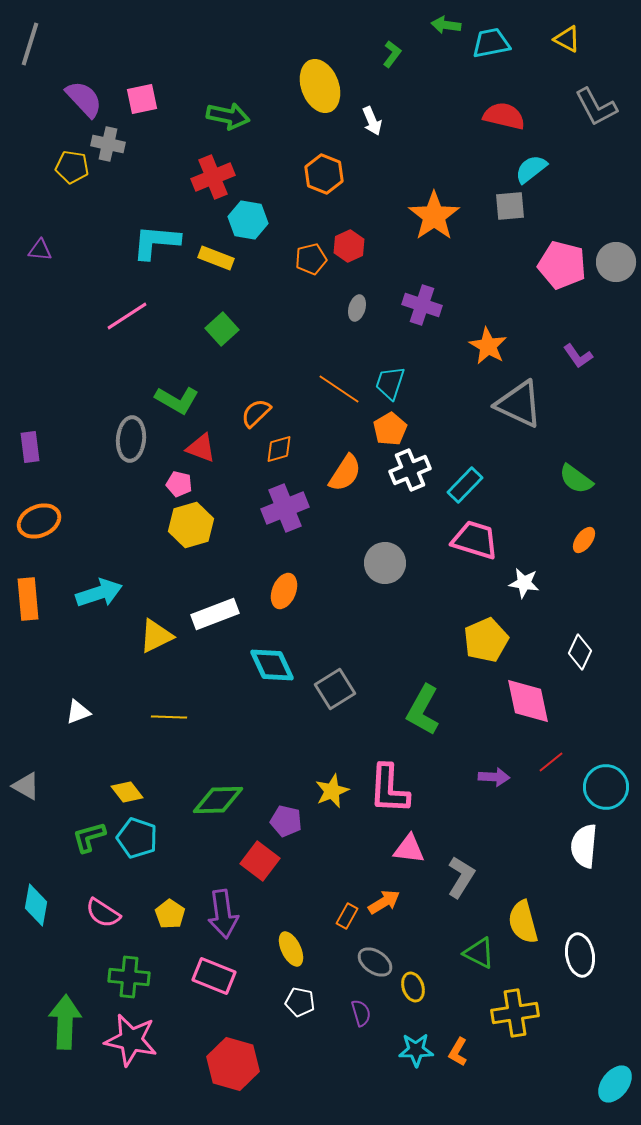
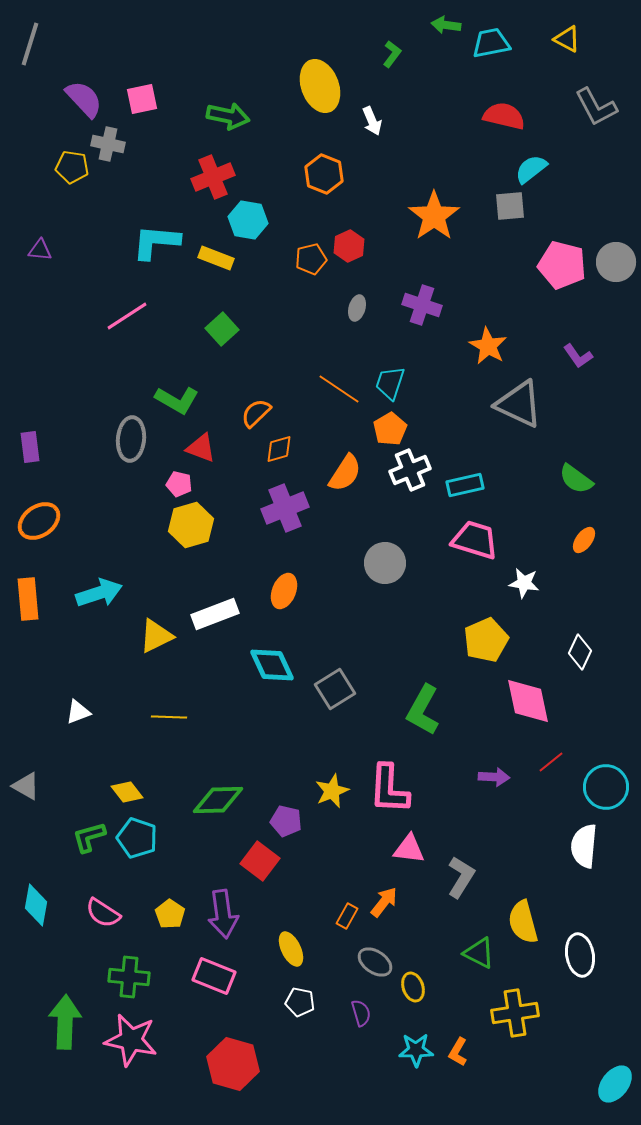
cyan rectangle at (465, 485): rotated 33 degrees clockwise
orange ellipse at (39, 521): rotated 12 degrees counterclockwise
orange arrow at (384, 902): rotated 20 degrees counterclockwise
